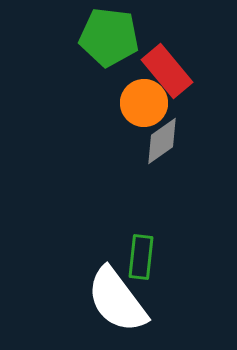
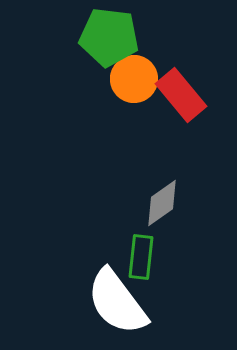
red rectangle: moved 14 px right, 24 px down
orange circle: moved 10 px left, 24 px up
gray diamond: moved 62 px down
white semicircle: moved 2 px down
